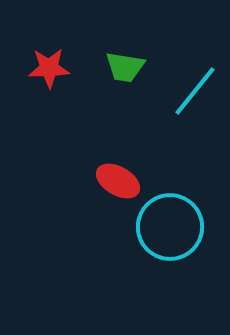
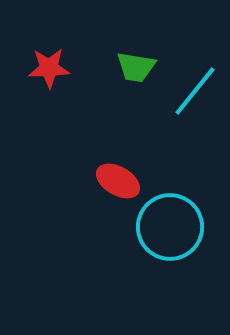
green trapezoid: moved 11 px right
